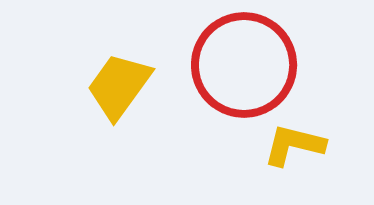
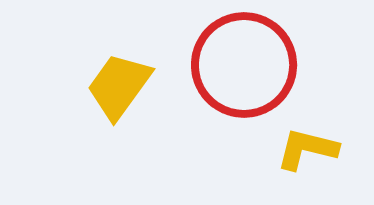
yellow L-shape: moved 13 px right, 4 px down
